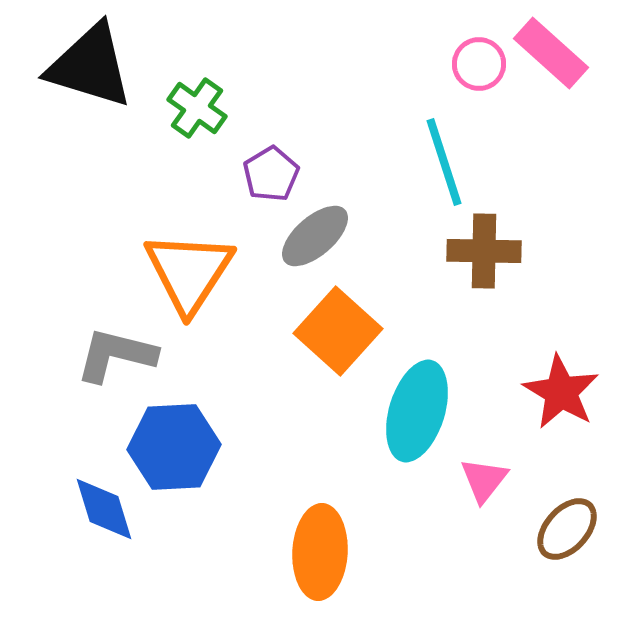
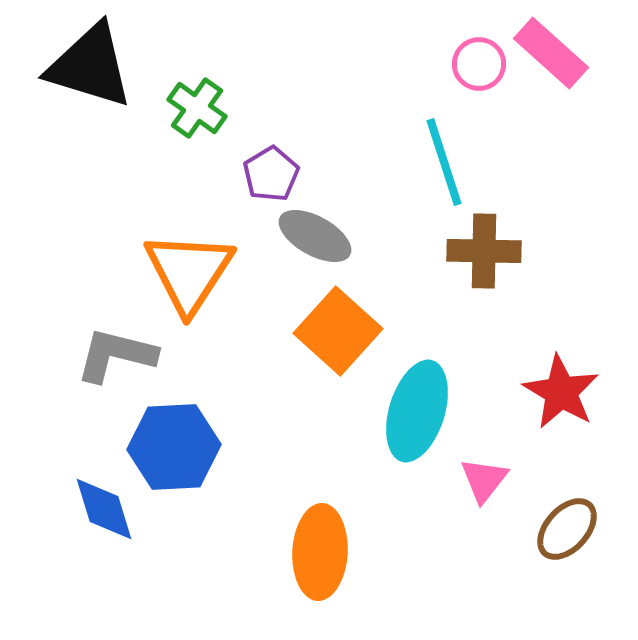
gray ellipse: rotated 70 degrees clockwise
